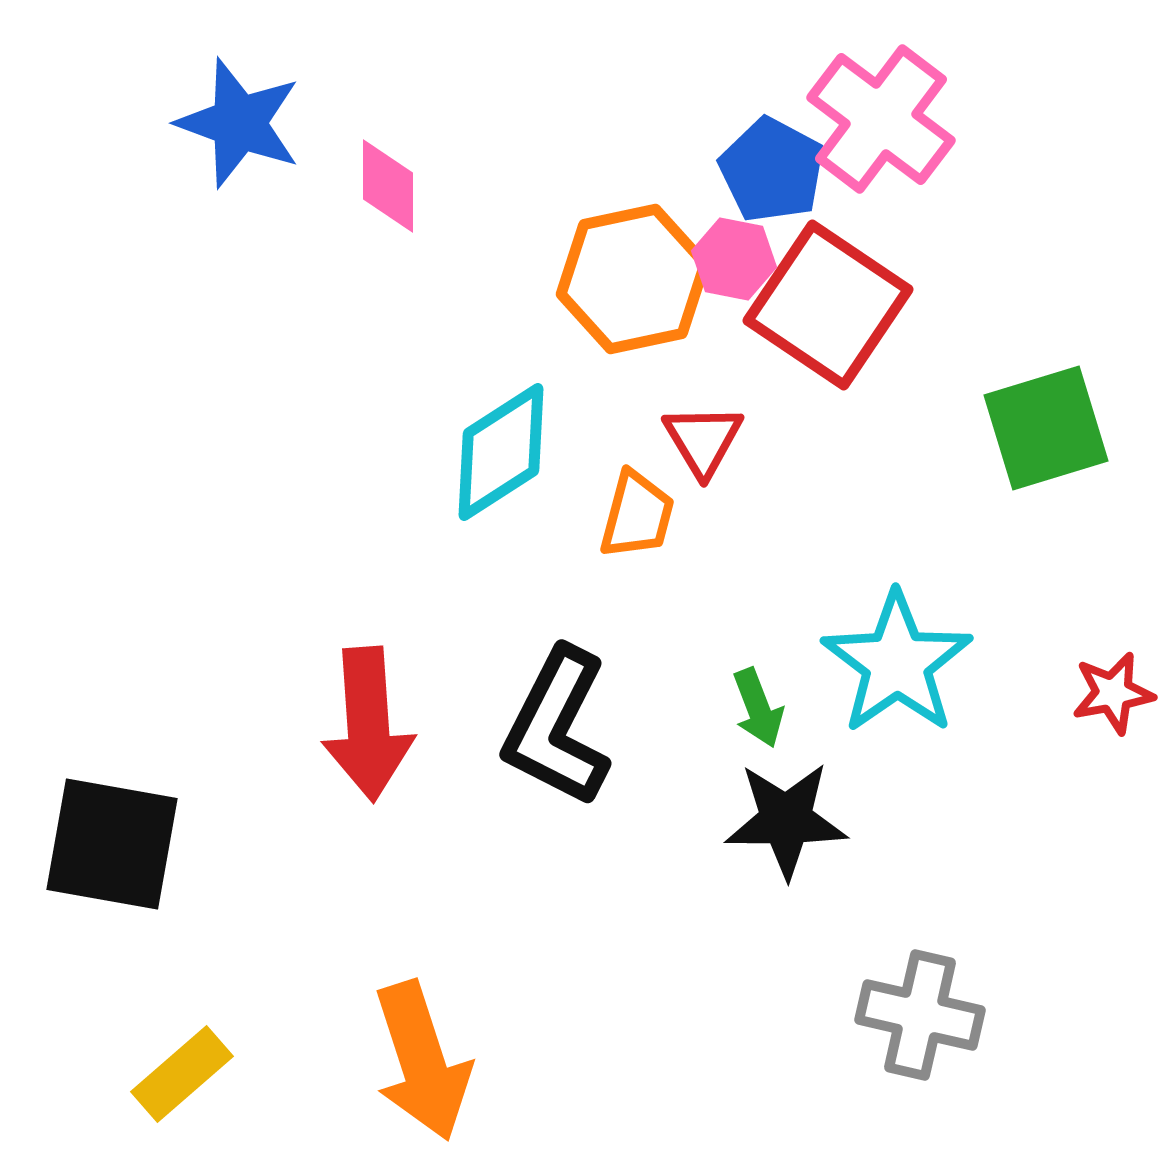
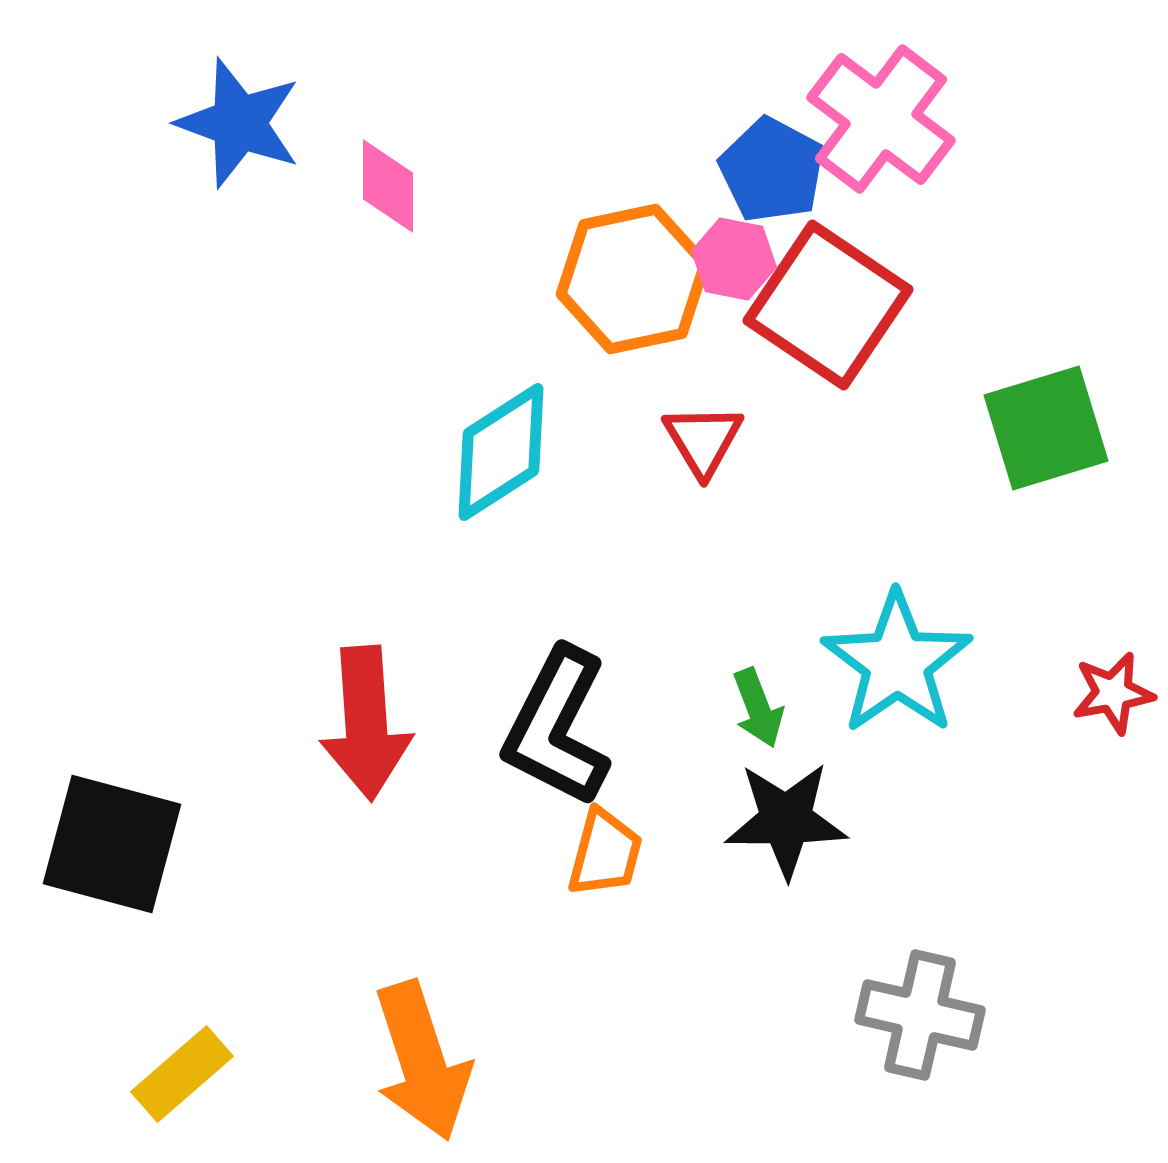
orange trapezoid: moved 32 px left, 338 px down
red arrow: moved 2 px left, 1 px up
black square: rotated 5 degrees clockwise
